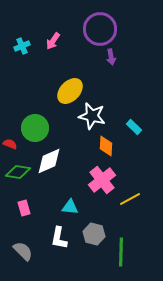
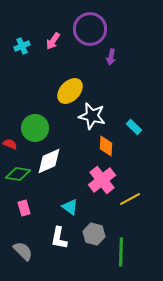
purple circle: moved 10 px left
purple arrow: rotated 21 degrees clockwise
green diamond: moved 2 px down
cyan triangle: rotated 30 degrees clockwise
